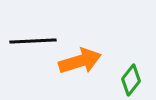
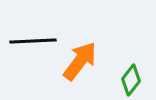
orange arrow: rotated 36 degrees counterclockwise
